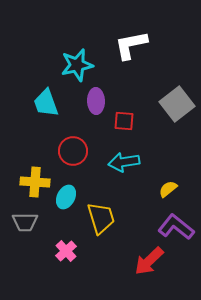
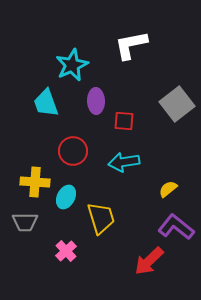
cyan star: moved 5 px left; rotated 12 degrees counterclockwise
